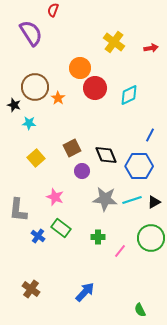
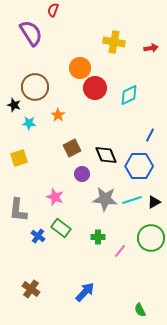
yellow cross: rotated 25 degrees counterclockwise
orange star: moved 17 px down
yellow square: moved 17 px left; rotated 24 degrees clockwise
purple circle: moved 3 px down
